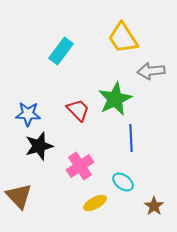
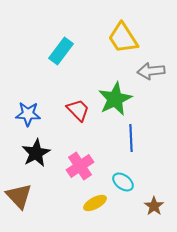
black star: moved 3 px left, 7 px down; rotated 12 degrees counterclockwise
